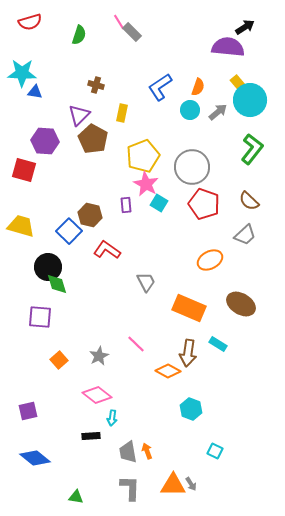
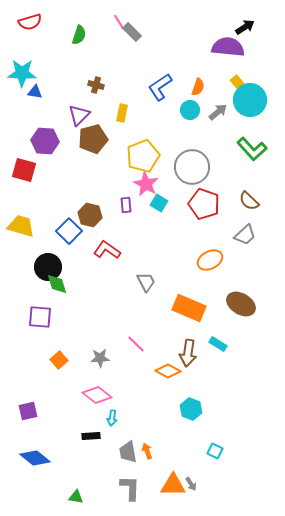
brown pentagon at (93, 139): rotated 28 degrees clockwise
green L-shape at (252, 149): rotated 100 degrees clockwise
gray star at (99, 356): moved 1 px right, 2 px down; rotated 24 degrees clockwise
